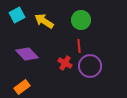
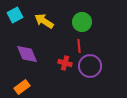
cyan square: moved 2 px left
green circle: moved 1 px right, 2 px down
purple diamond: rotated 20 degrees clockwise
red cross: rotated 16 degrees counterclockwise
